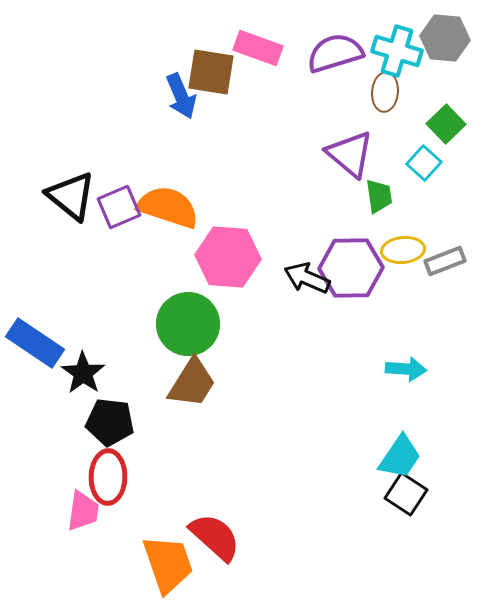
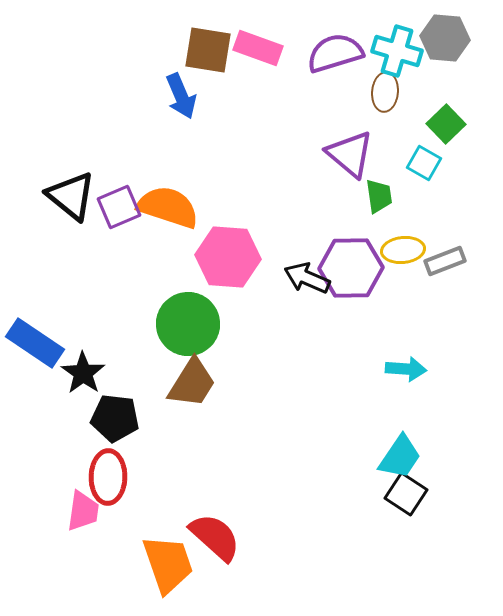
brown square: moved 3 px left, 22 px up
cyan square: rotated 12 degrees counterclockwise
black pentagon: moved 5 px right, 4 px up
